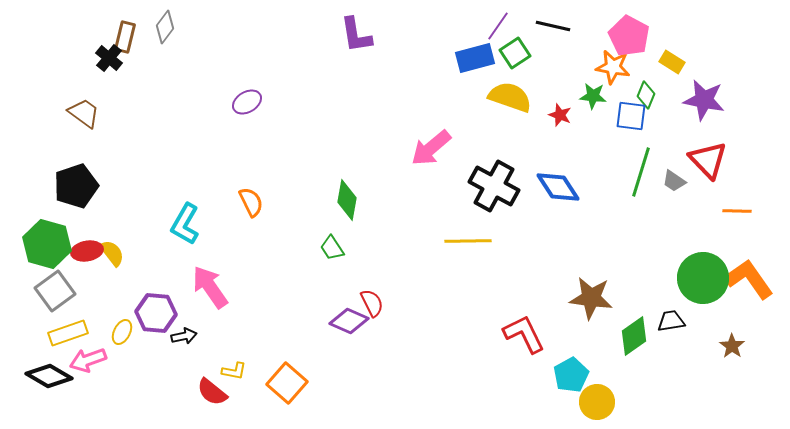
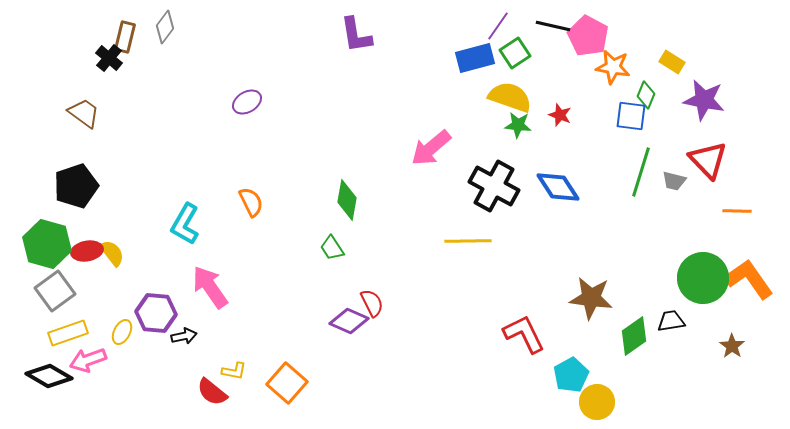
pink pentagon at (629, 36): moved 41 px left
green star at (593, 96): moved 75 px left, 29 px down
gray trapezoid at (674, 181): rotated 20 degrees counterclockwise
